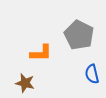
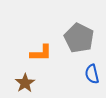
gray pentagon: moved 3 px down
brown star: rotated 24 degrees clockwise
